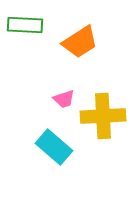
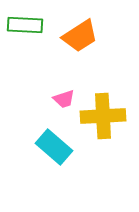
orange trapezoid: moved 6 px up
